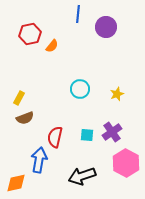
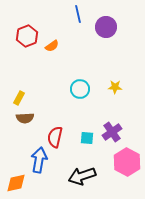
blue line: rotated 18 degrees counterclockwise
red hexagon: moved 3 px left, 2 px down; rotated 10 degrees counterclockwise
orange semicircle: rotated 16 degrees clockwise
yellow star: moved 2 px left, 7 px up; rotated 24 degrees clockwise
brown semicircle: rotated 18 degrees clockwise
cyan square: moved 3 px down
pink hexagon: moved 1 px right, 1 px up
